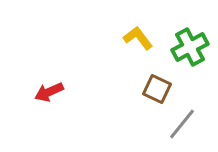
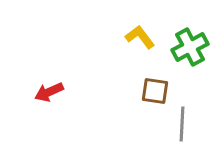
yellow L-shape: moved 2 px right, 1 px up
brown square: moved 2 px left, 2 px down; rotated 16 degrees counterclockwise
gray line: rotated 36 degrees counterclockwise
